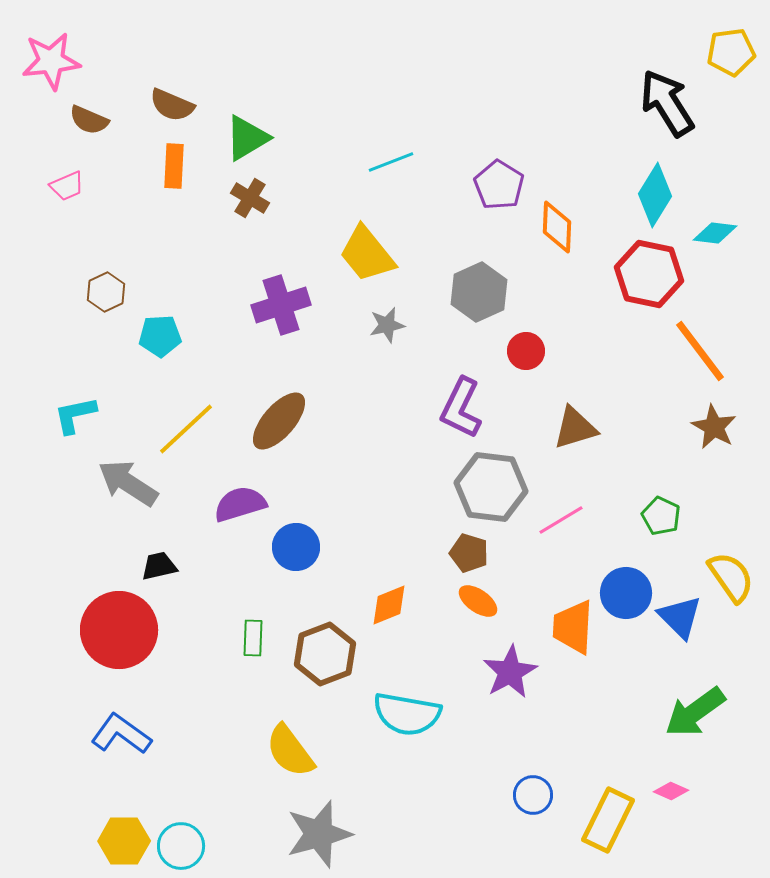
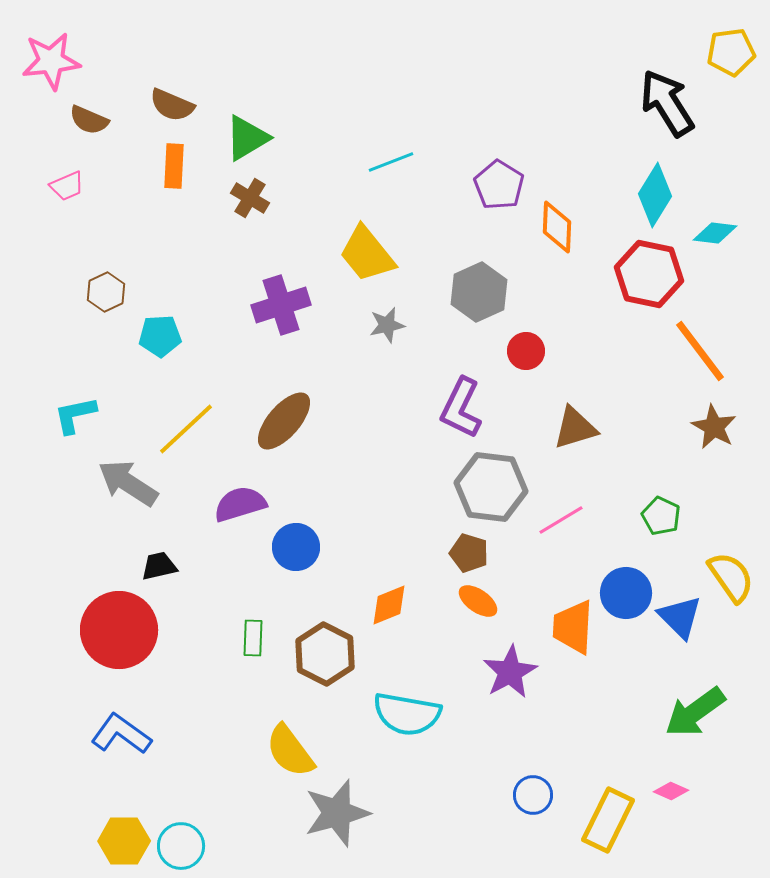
brown ellipse at (279, 421): moved 5 px right
brown hexagon at (325, 654): rotated 12 degrees counterclockwise
gray star at (319, 834): moved 18 px right, 21 px up
